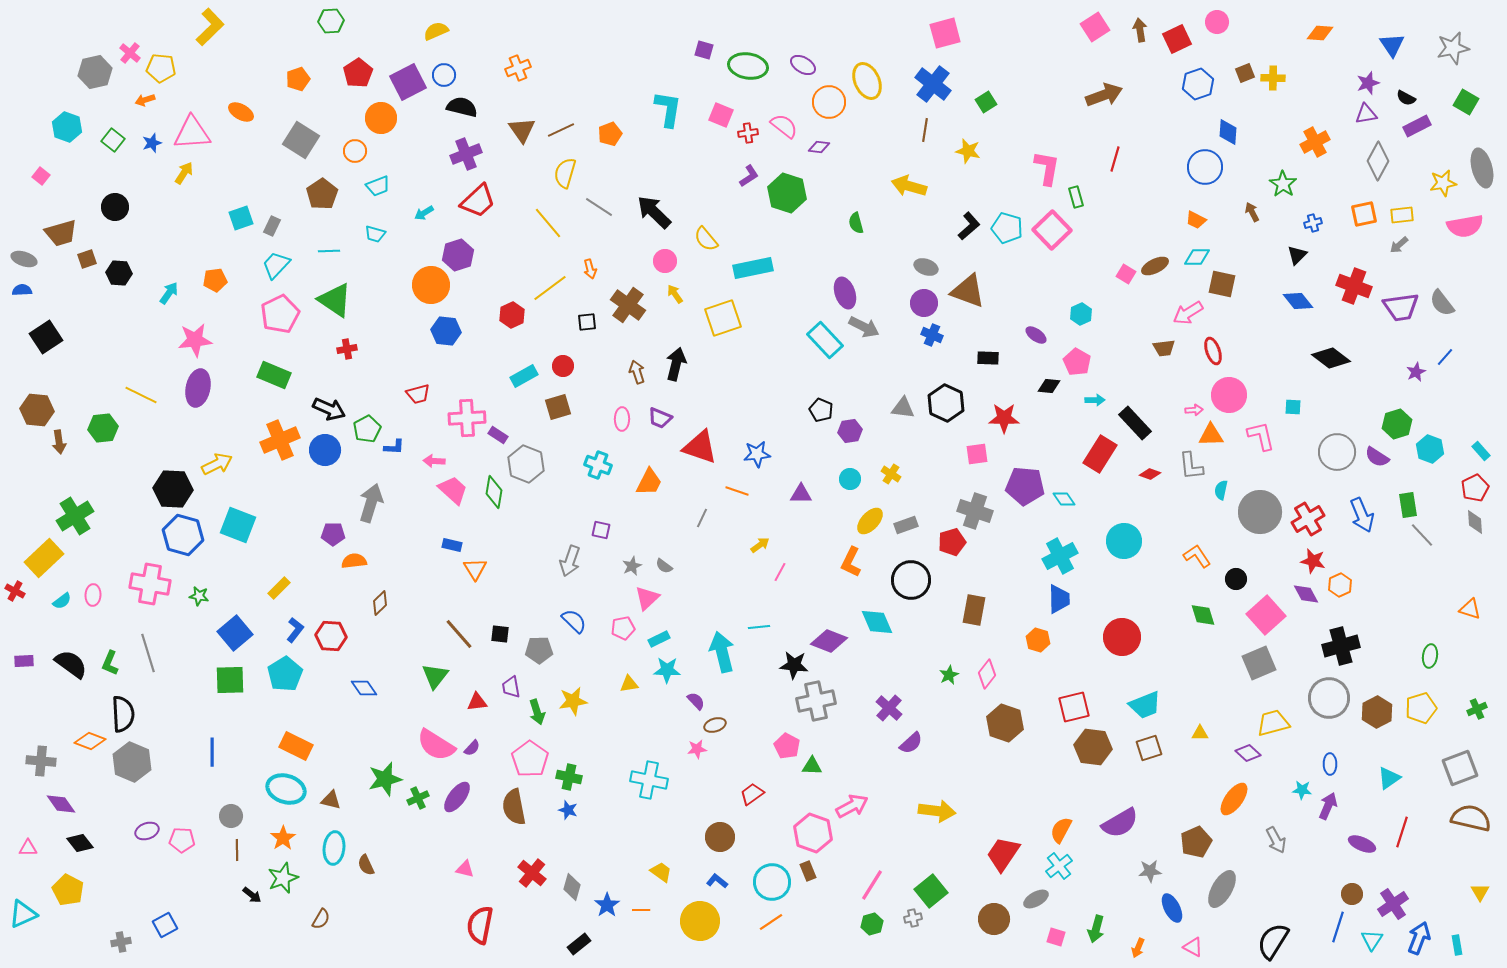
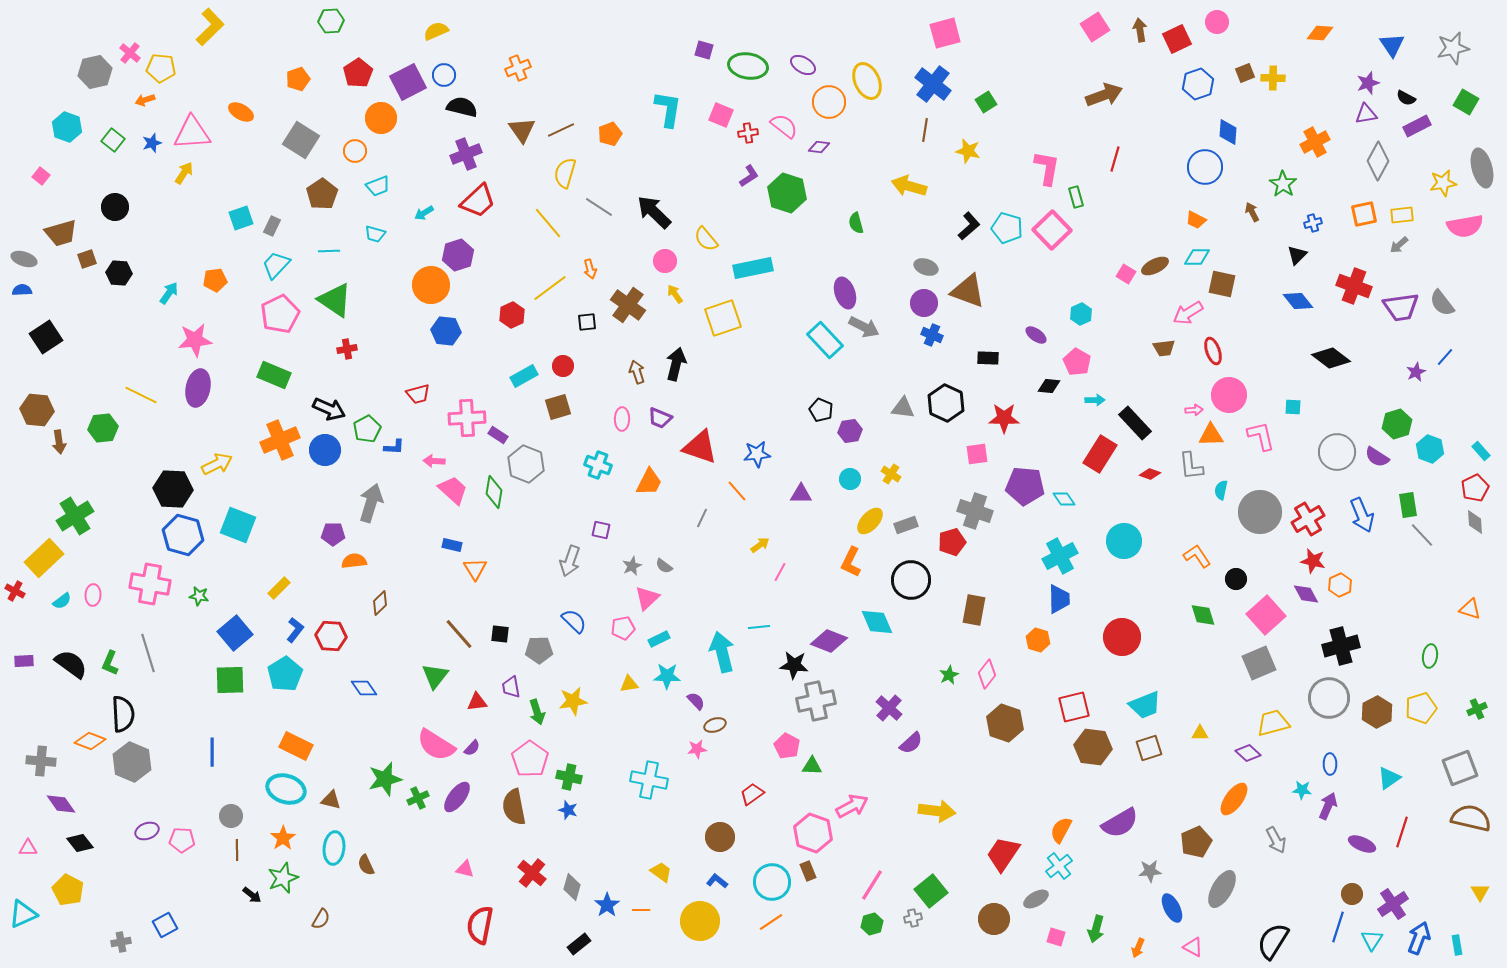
orange line at (737, 491): rotated 30 degrees clockwise
cyan star at (667, 670): moved 6 px down
